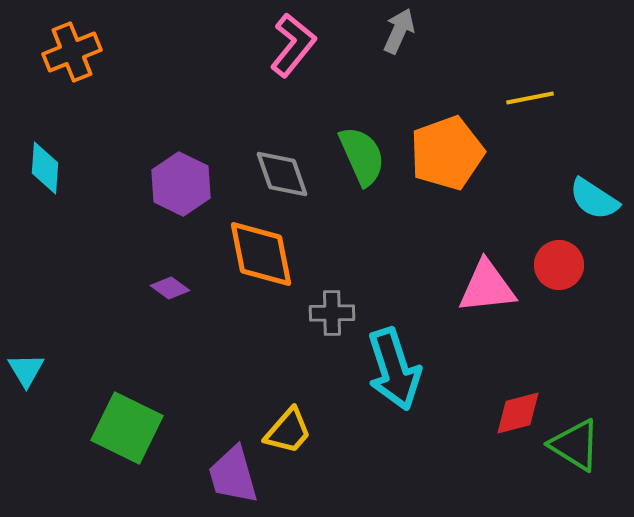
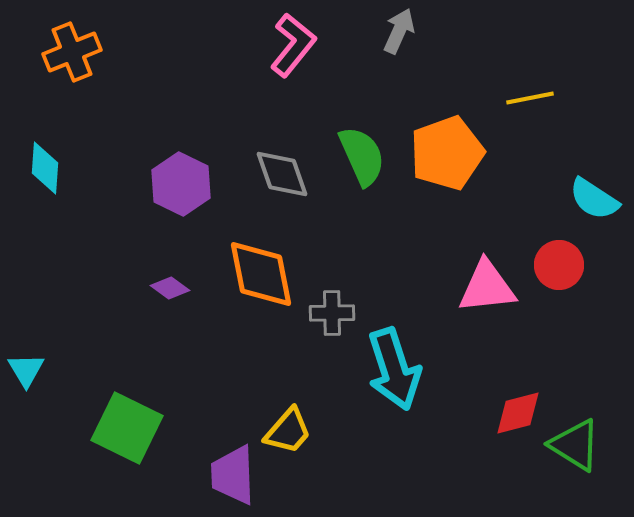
orange diamond: moved 20 px down
purple trapezoid: rotated 14 degrees clockwise
